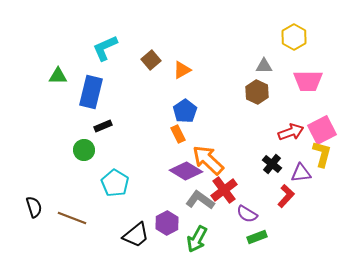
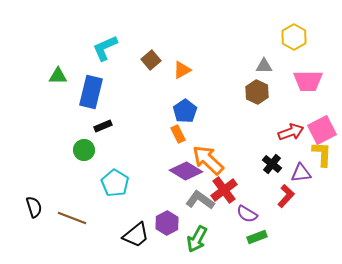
yellow L-shape: rotated 12 degrees counterclockwise
